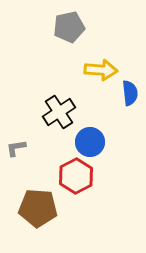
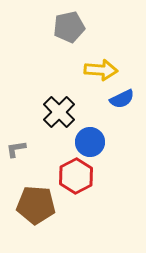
blue semicircle: moved 8 px left, 6 px down; rotated 70 degrees clockwise
black cross: rotated 12 degrees counterclockwise
gray L-shape: moved 1 px down
brown pentagon: moved 2 px left, 3 px up
